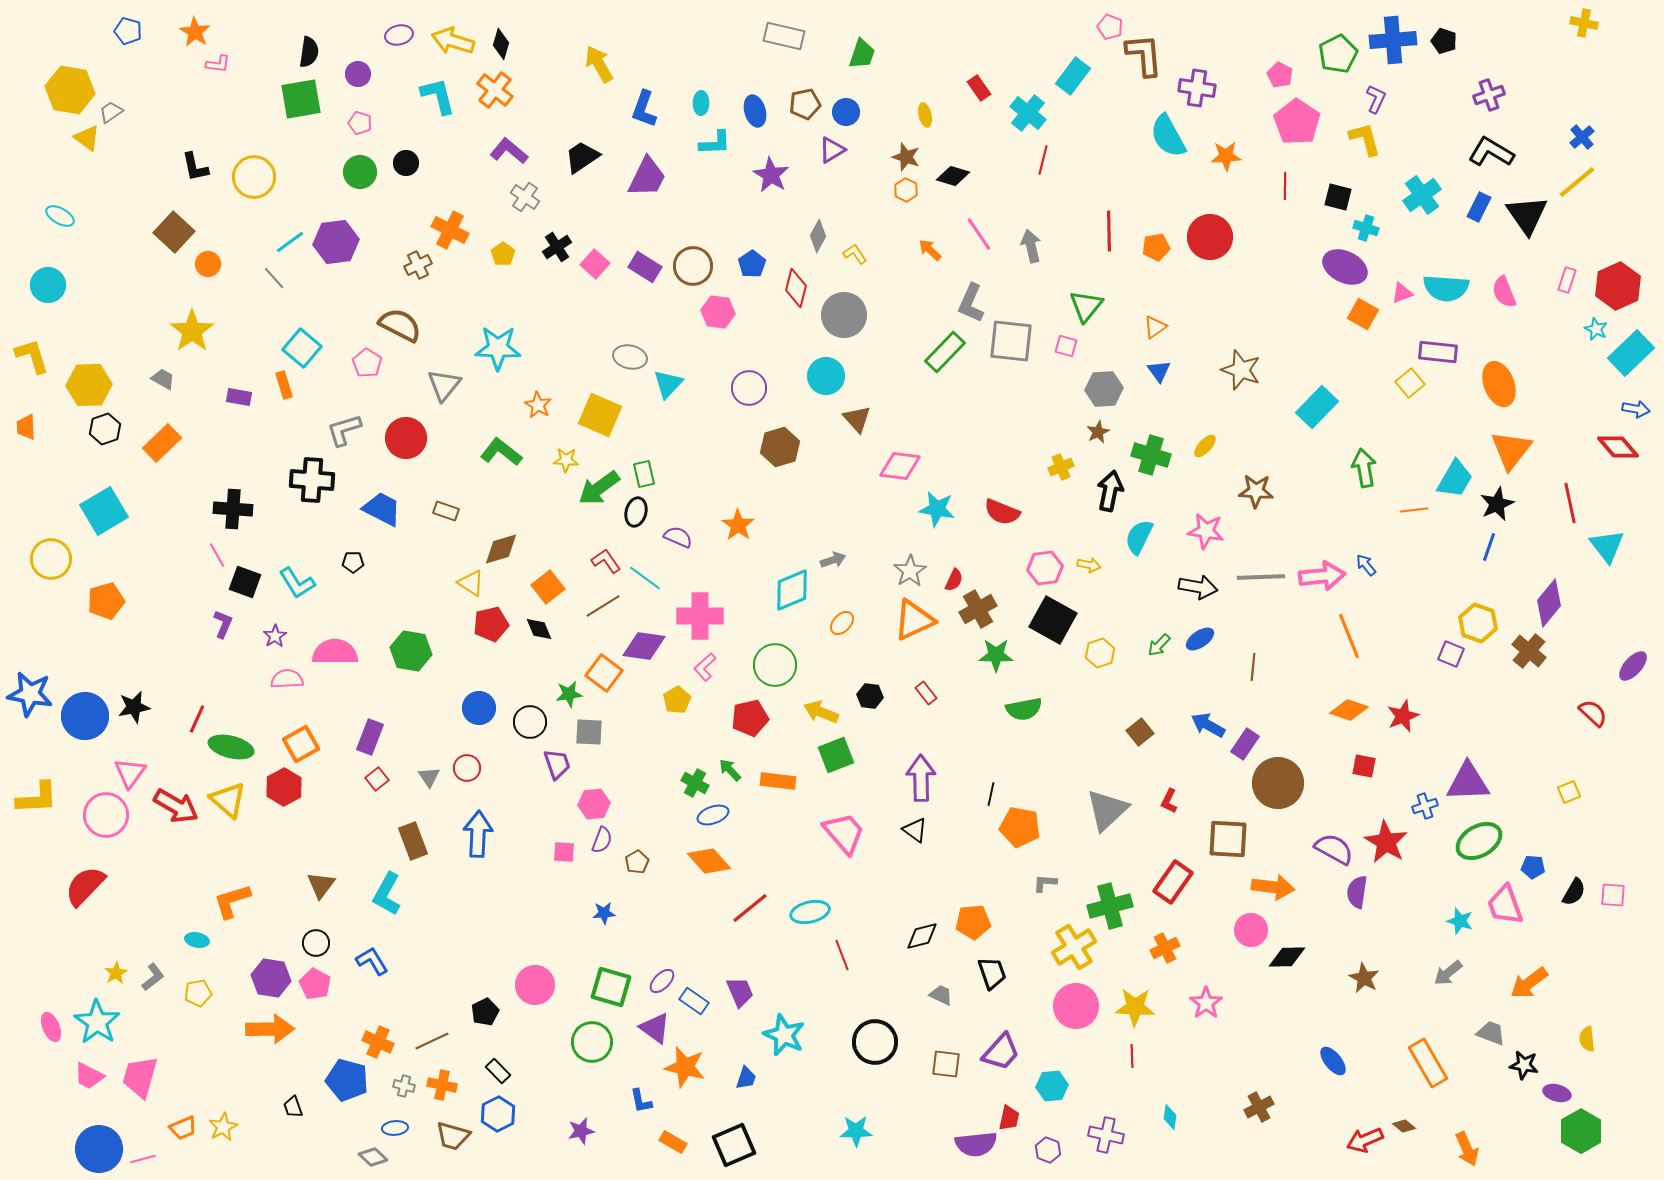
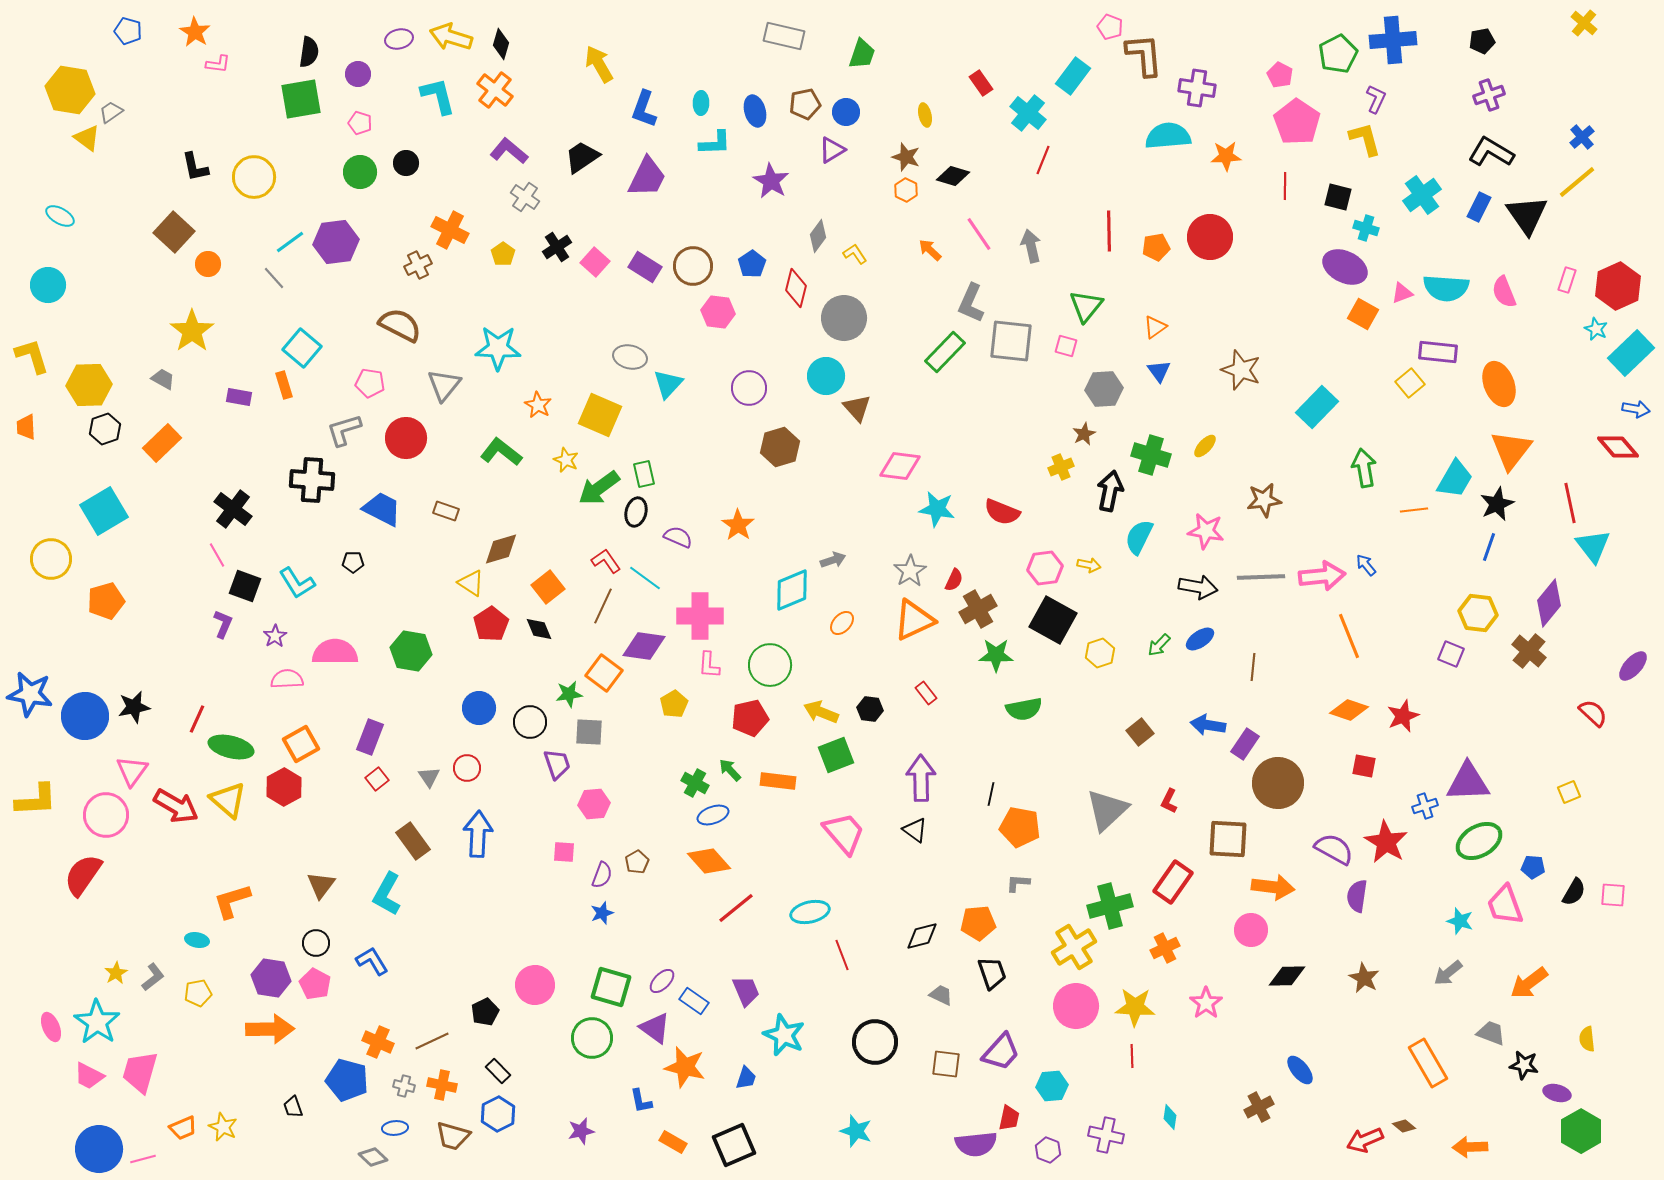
yellow cross at (1584, 23): rotated 28 degrees clockwise
purple ellipse at (399, 35): moved 4 px down
yellow arrow at (453, 41): moved 2 px left, 4 px up
black pentagon at (1444, 41): moved 38 px right; rotated 30 degrees counterclockwise
red rectangle at (979, 88): moved 2 px right, 5 px up
cyan semicircle at (1168, 136): rotated 114 degrees clockwise
red line at (1043, 160): rotated 8 degrees clockwise
purple star at (771, 175): moved 6 px down
gray diamond at (818, 236): rotated 8 degrees clockwise
pink square at (595, 264): moved 2 px up
gray circle at (844, 315): moved 3 px down
pink pentagon at (367, 363): moved 3 px right, 20 px down; rotated 24 degrees counterclockwise
brown triangle at (857, 419): moved 11 px up
brown star at (1098, 432): moved 14 px left, 2 px down
yellow star at (566, 460): rotated 20 degrees clockwise
brown star at (1256, 491): moved 8 px right, 9 px down; rotated 12 degrees counterclockwise
black cross at (233, 509): rotated 33 degrees clockwise
cyan triangle at (1607, 546): moved 14 px left
black square at (245, 582): moved 4 px down
brown line at (603, 606): rotated 33 degrees counterclockwise
yellow hexagon at (1478, 623): moved 10 px up; rotated 12 degrees counterclockwise
red pentagon at (491, 624): rotated 20 degrees counterclockwise
green circle at (775, 665): moved 5 px left
pink L-shape at (705, 667): moved 4 px right, 2 px up; rotated 44 degrees counterclockwise
black hexagon at (870, 696): moved 13 px down
yellow pentagon at (677, 700): moved 3 px left, 4 px down
blue arrow at (1208, 725): rotated 20 degrees counterclockwise
pink triangle at (130, 773): moved 2 px right, 2 px up
yellow L-shape at (37, 798): moved 1 px left, 2 px down
purple semicircle at (602, 840): moved 35 px down
brown rectangle at (413, 841): rotated 15 degrees counterclockwise
gray L-shape at (1045, 883): moved 27 px left
red semicircle at (85, 886): moved 2 px left, 11 px up; rotated 9 degrees counterclockwise
purple semicircle at (1357, 892): moved 4 px down
red line at (750, 908): moved 14 px left
blue star at (604, 913): moved 2 px left; rotated 15 degrees counterclockwise
orange pentagon at (973, 922): moved 5 px right, 1 px down
black diamond at (1287, 957): moved 19 px down
purple trapezoid at (740, 992): moved 6 px right, 1 px up
green circle at (592, 1042): moved 4 px up
blue ellipse at (1333, 1061): moved 33 px left, 9 px down
pink trapezoid at (140, 1077): moved 5 px up
yellow star at (223, 1127): rotated 20 degrees counterclockwise
cyan star at (856, 1131): rotated 20 degrees clockwise
orange arrow at (1467, 1149): moved 3 px right, 2 px up; rotated 112 degrees clockwise
